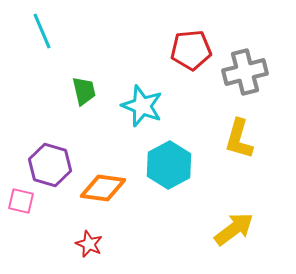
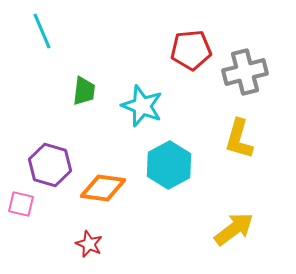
green trapezoid: rotated 20 degrees clockwise
pink square: moved 3 px down
